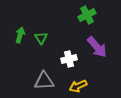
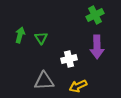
green cross: moved 8 px right
purple arrow: rotated 40 degrees clockwise
